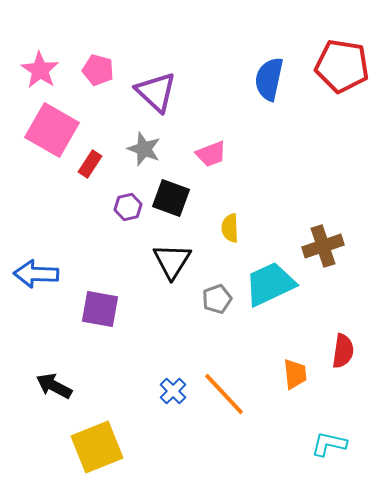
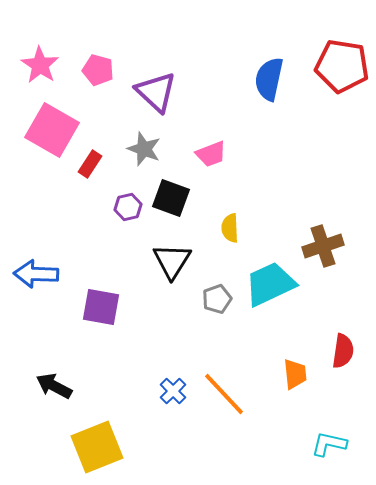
pink star: moved 5 px up
purple square: moved 1 px right, 2 px up
